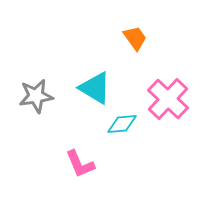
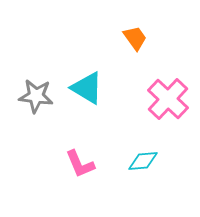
cyan triangle: moved 8 px left
gray star: rotated 16 degrees clockwise
cyan diamond: moved 21 px right, 37 px down
